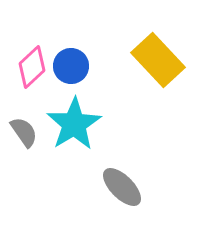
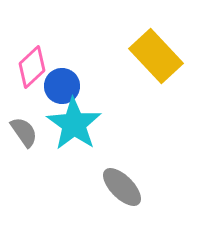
yellow rectangle: moved 2 px left, 4 px up
blue circle: moved 9 px left, 20 px down
cyan star: rotated 6 degrees counterclockwise
